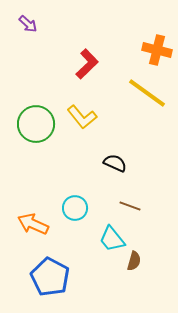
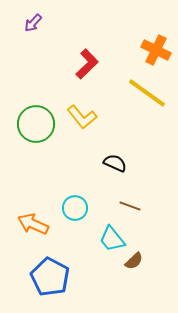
purple arrow: moved 5 px right, 1 px up; rotated 90 degrees clockwise
orange cross: moved 1 px left; rotated 12 degrees clockwise
brown semicircle: rotated 30 degrees clockwise
